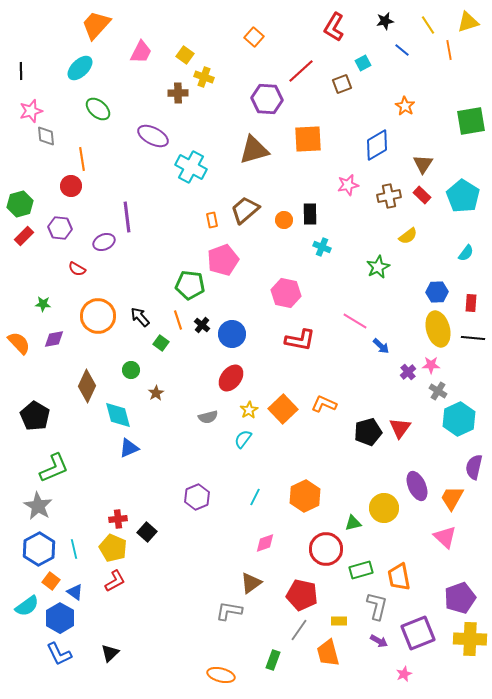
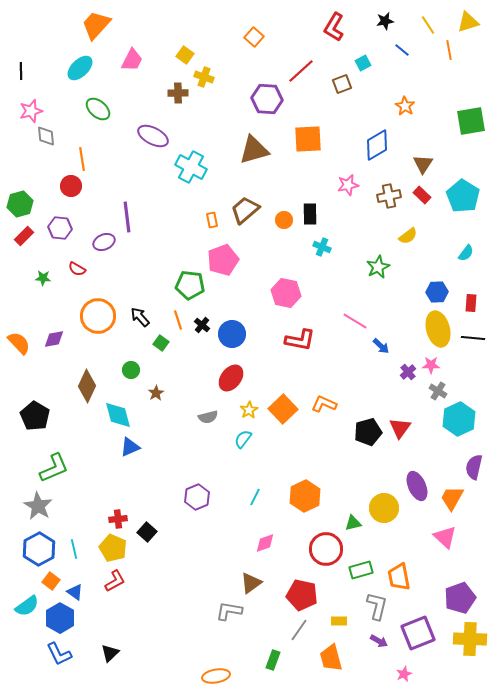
pink trapezoid at (141, 52): moved 9 px left, 8 px down
green star at (43, 304): moved 26 px up
blue triangle at (129, 448): moved 1 px right, 1 px up
orange trapezoid at (328, 653): moved 3 px right, 5 px down
orange ellipse at (221, 675): moved 5 px left, 1 px down; rotated 24 degrees counterclockwise
